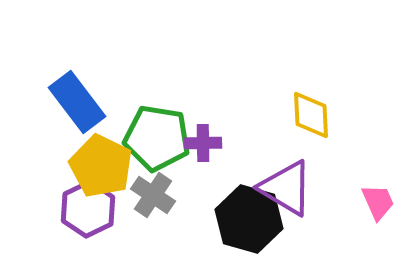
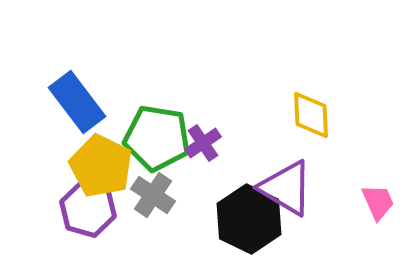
purple cross: rotated 33 degrees counterclockwise
purple hexagon: rotated 18 degrees counterclockwise
black hexagon: rotated 10 degrees clockwise
